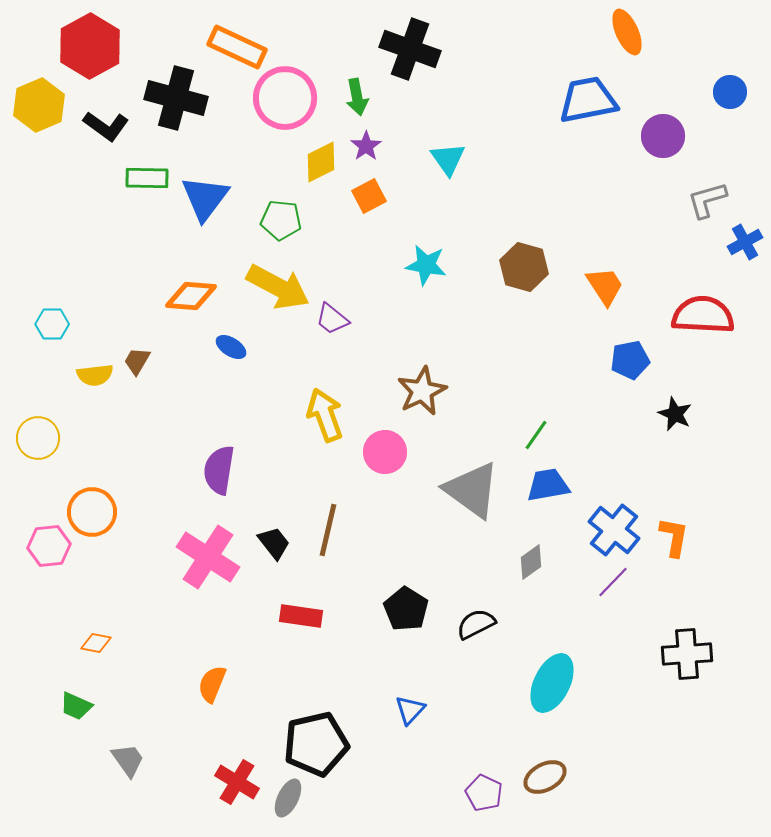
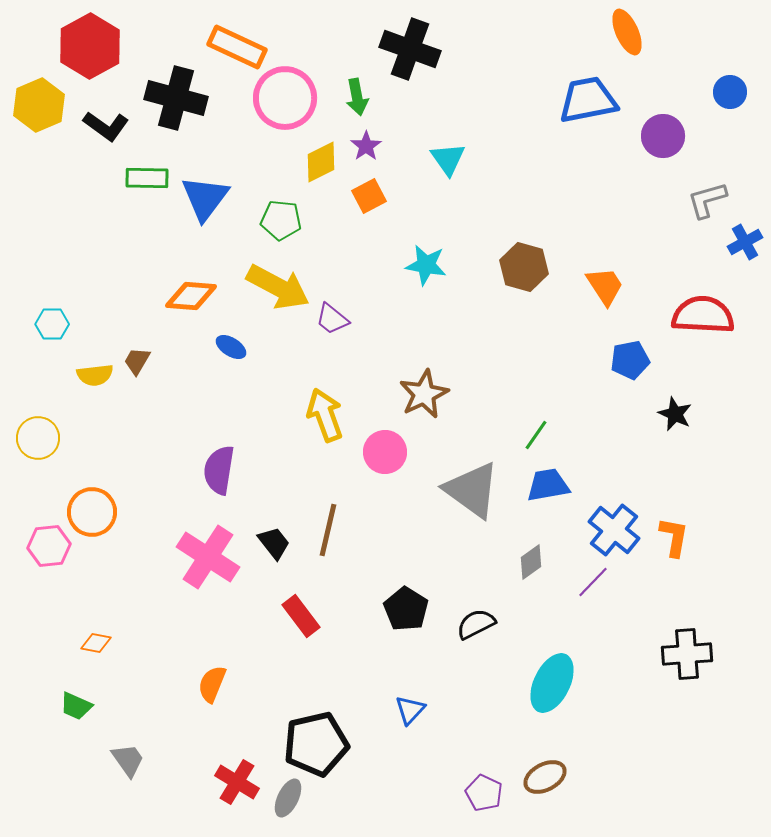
brown star at (422, 391): moved 2 px right, 3 px down
purple line at (613, 582): moved 20 px left
red rectangle at (301, 616): rotated 45 degrees clockwise
